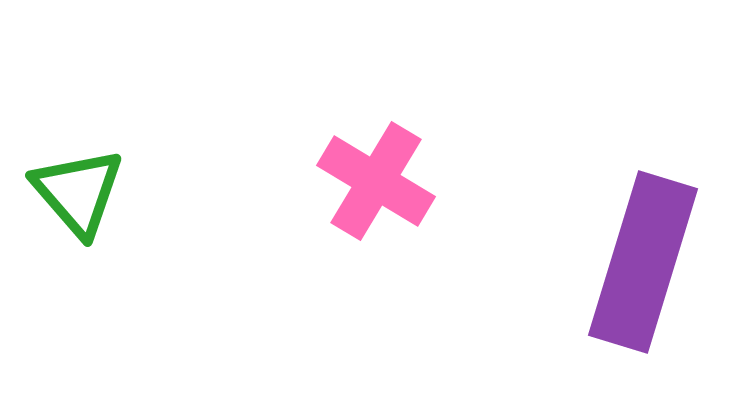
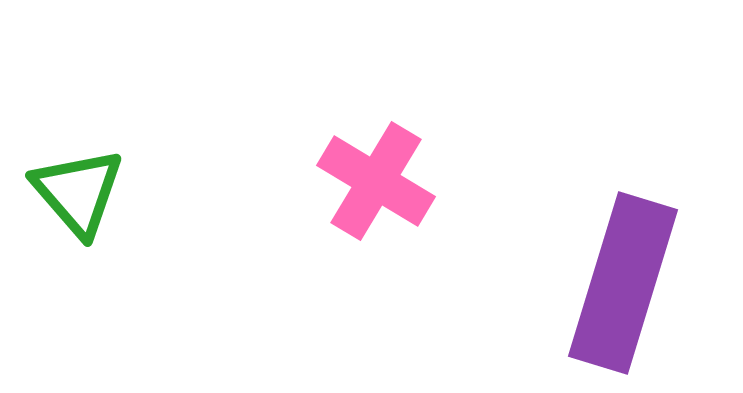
purple rectangle: moved 20 px left, 21 px down
